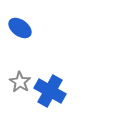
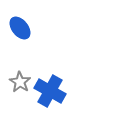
blue ellipse: rotated 15 degrees clockwise
